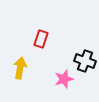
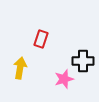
black cross: moved 2 px left; rotated 20 degrees counterclockwise
